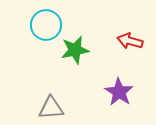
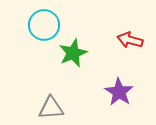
cyan circle: moved 2 px left
red arrow: moved 1 px up
green star: moved 2 px left, 3 px down; rotated 12 degrees counterclockwise
